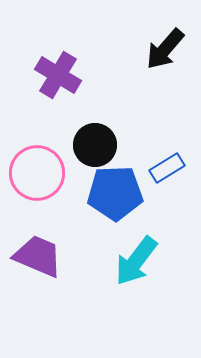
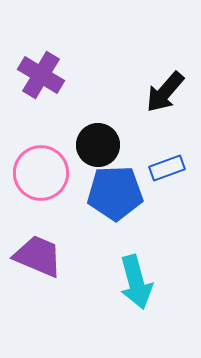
black arrow: moved 43 px down
purple cross: moved 17 px left
black circle: moved 3 px right
blue rectangle: rotated 12 degrees clockwise
pink circle: moved 4 px right
cyan arrow: moved 21 px down; rotated 52 degrees counterclockwise
